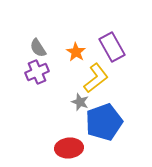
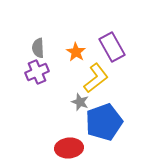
gray semicircle: rotated 30 degrees clockwise
